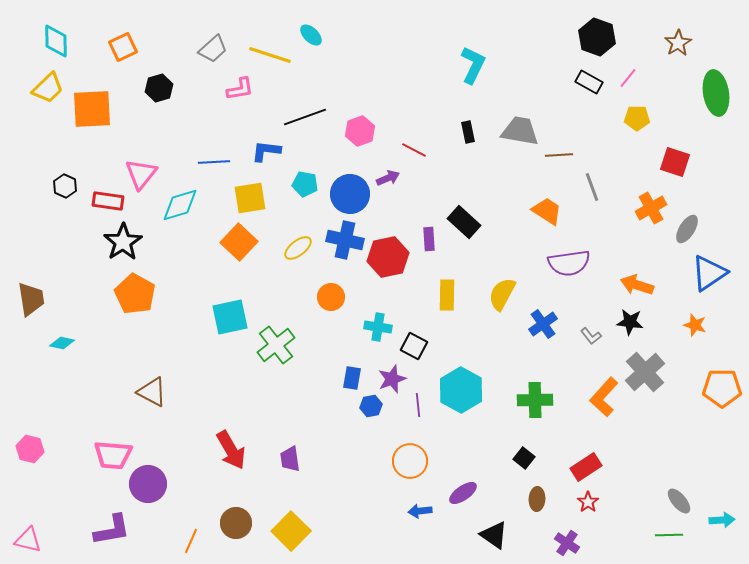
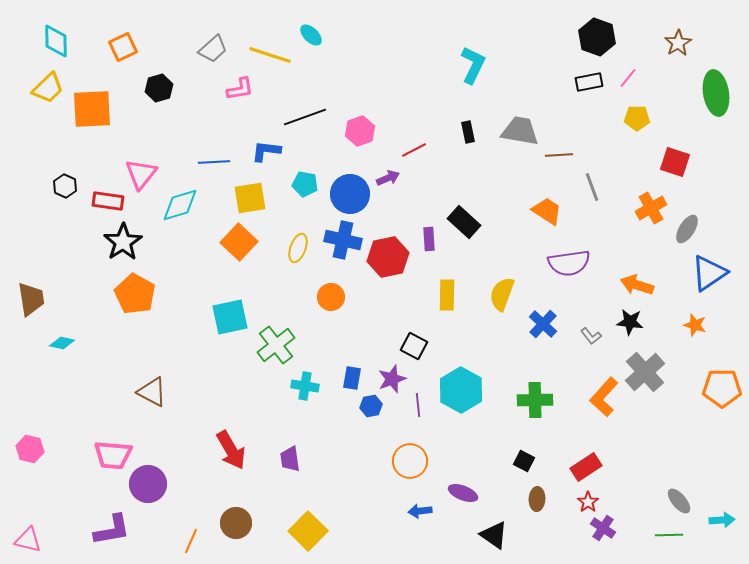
black rectangle at (589, 82): rotated 40 degrees counterclockwise
red line at (414, 150): rotated 55 degrees counterclockwise
blue cross at (345, 240): moved 2 px left
yellow ellipse at (298, 248): rotated 32 degrees counterclockwise
yellow semicircle at (502, 294): rotated 8 degrees counterclockwise
blue cross at (543, 324): rotated 12 degrees counterclockwise
cyan cross at (378, 327): moved 73 px left, 59 px down
black square at (524, 458): moved 3 px down; rotated 10 degrees counterclockwise
purple ellipse at (463, 493): rotated 56 degrees clockwise
yellow square at (291, 531): moved 17 px right
purple cross at (567, 543): moved 36 px right, 15 px up
